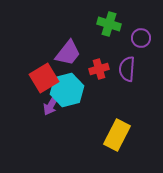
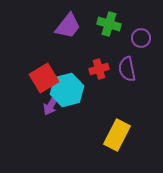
purple trapezoid: moved 27 px up
purple semicircle: rotated 15 degrees counterclockwise
